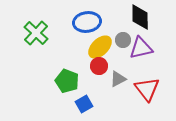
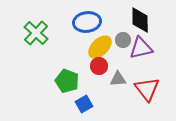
black diamond: moved 3 px down
gray triangle: rotated 24 degrees clockwise
